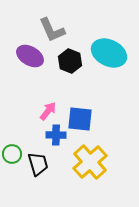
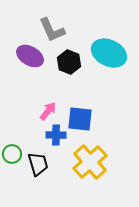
black hexagon: moved 1 px left, 1 px down
